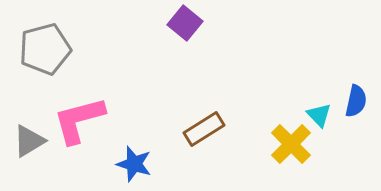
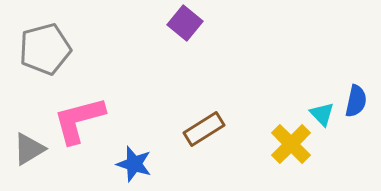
cyan triangle: moved 3 px right, 1 px up
gray triangle: moved 8 px down
